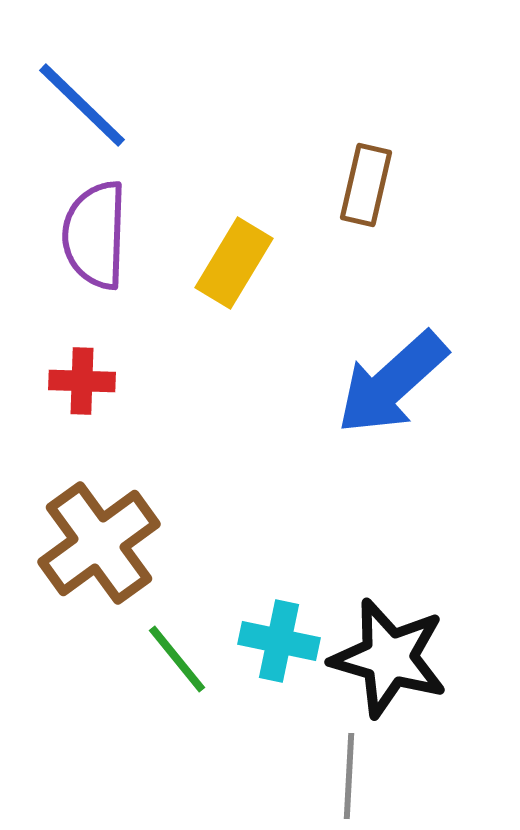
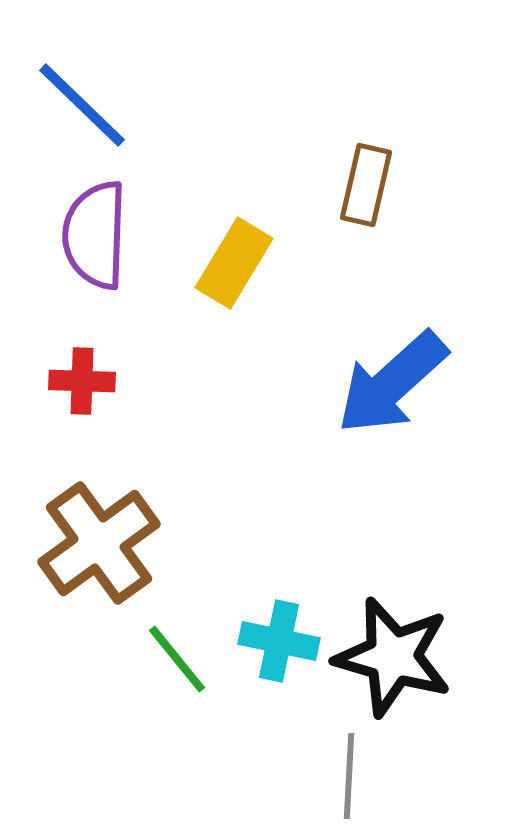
black star: moved 4 px right, 1 px up
